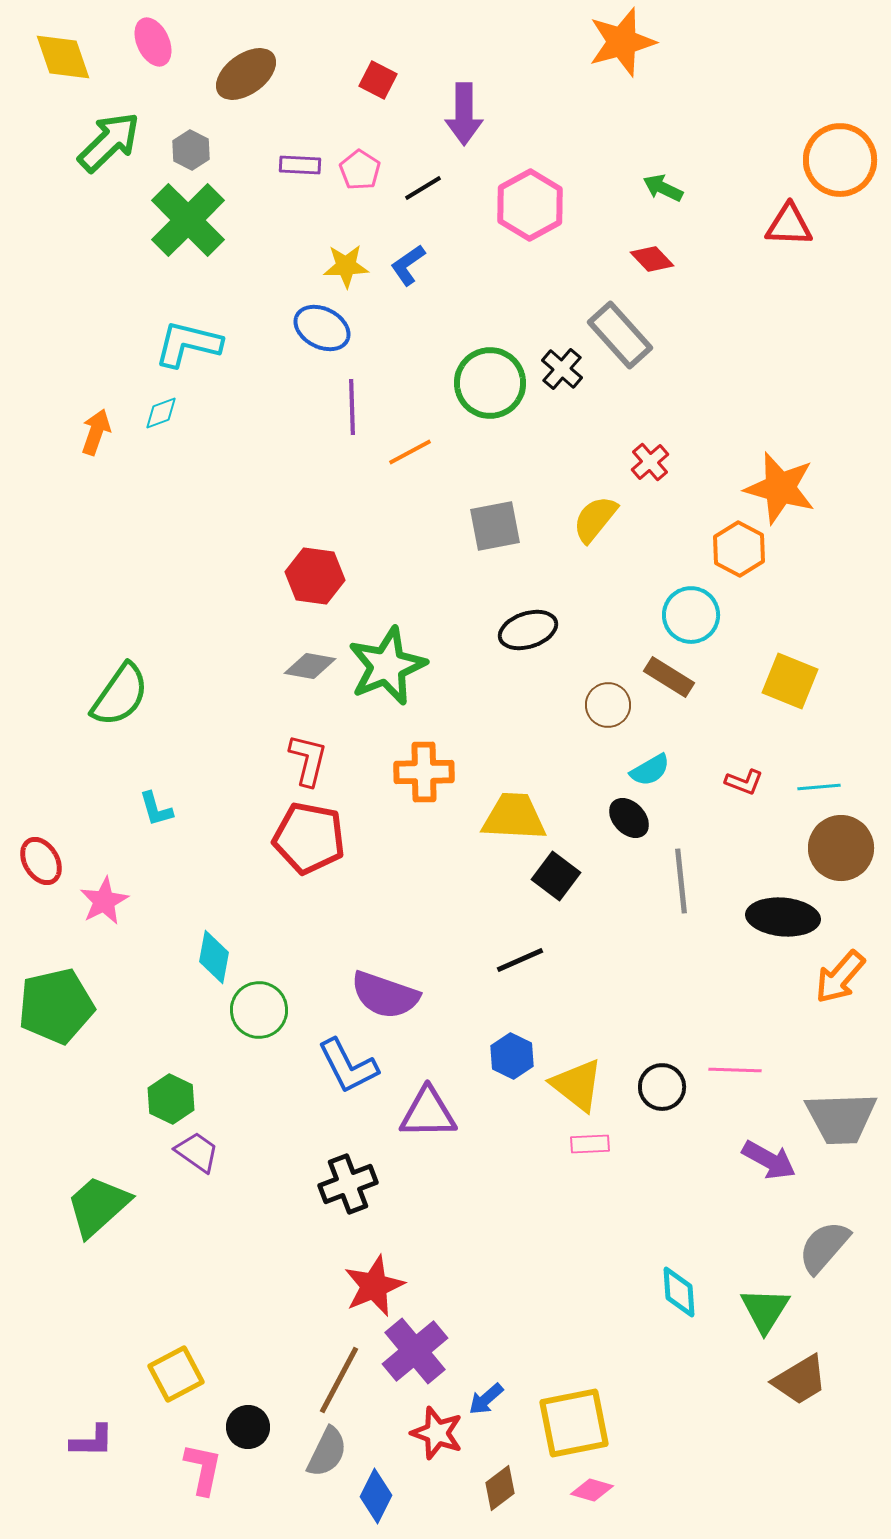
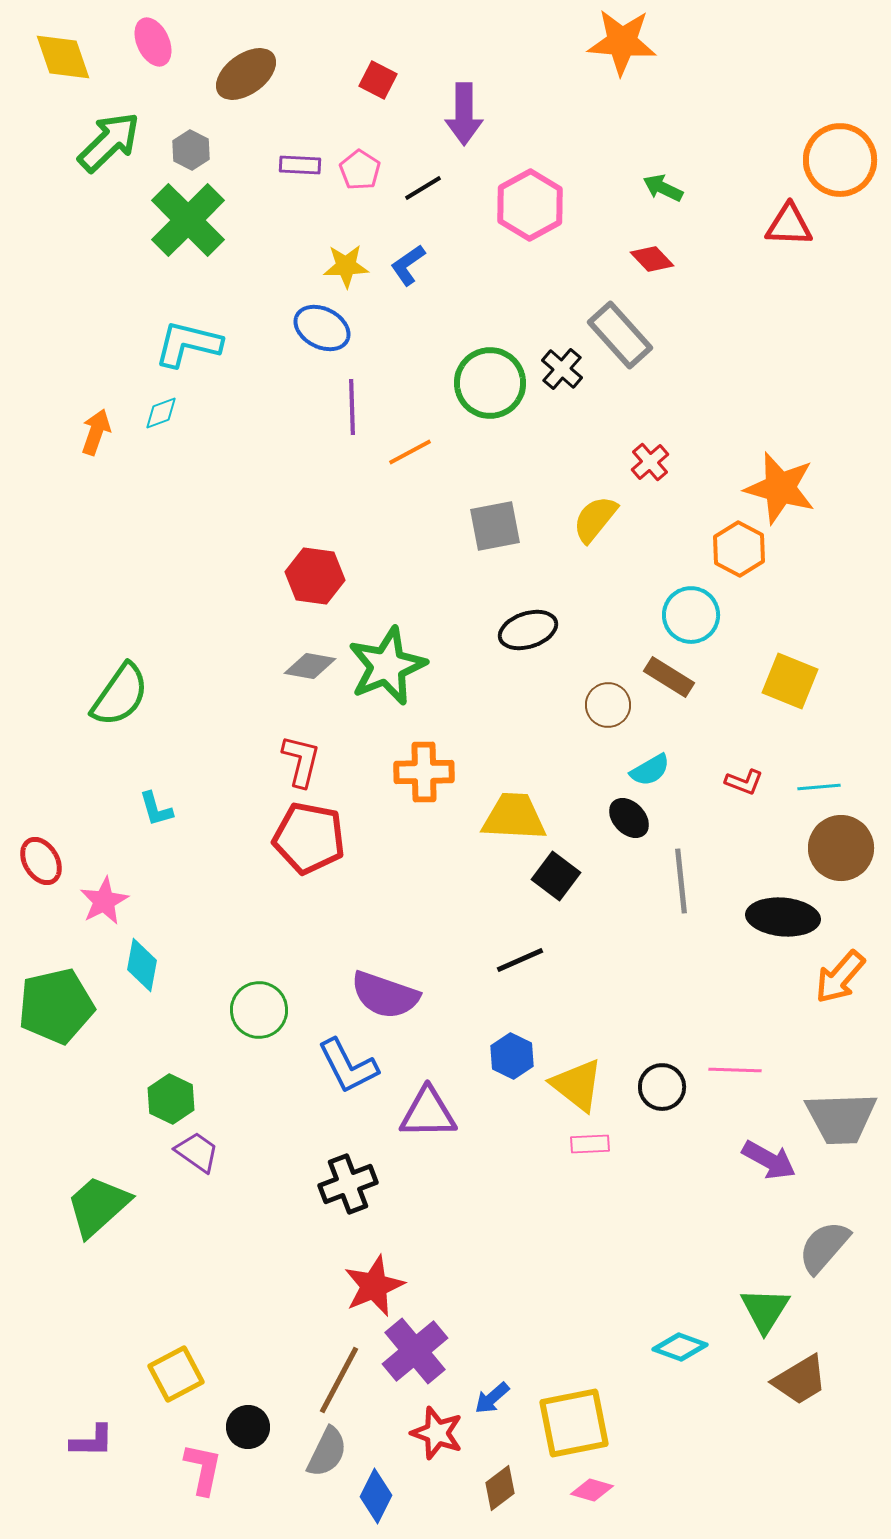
orange star at (622, 42): rotated 20 degrees clockwise
red L-shape at (308, 760): moved 7 px left, 1 px down
cyan diamond at (214, 957): moved 72 px left, 8 px down
cyan diamond at (679, 1292): moved 1 px right, 55 px down; rotated 66 degrees counterclockwise
blue arrow at (486, 1399): moved 6 px right, 1 px up
